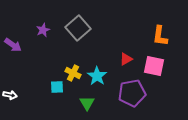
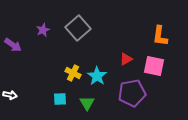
cyan square: moved 3 px right, 12 px down
